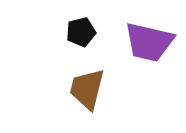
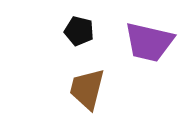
black pentagon: moved 2 px left, 1 px up; rotated 28 degrees clockwise
